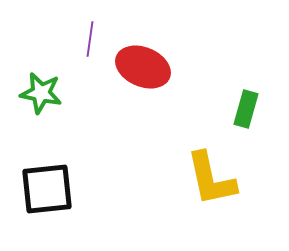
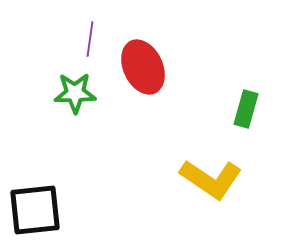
red ellipse: rotated 42 degrees clockwise
green star: moved 34 px right; rotated 12 degrees counterclockwise
yellow L-shape: rotated 44 degrees counterclockwise
black square: moved 12 px left, 21 px down
